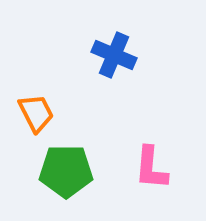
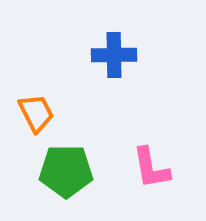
blue cross: rotated 24 degrees counterclockwise
pink L-shape: rotated 15 degrees counterclockwise
